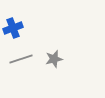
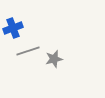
gray line: moved 7 px right, 8 px up
